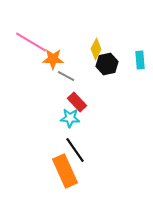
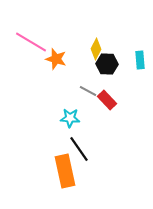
orange star: moved 3 px right; rotated 15 degrees clockwise
black hexagon: rotated 15 degrees clockwise
gray line: moved 22 px right, 15 px down
red rectangle: moved 30 px right, 2 px up
black line: moved 4 px right, 1 px up
orange rectangle: rotated 12 degrees clockwise
